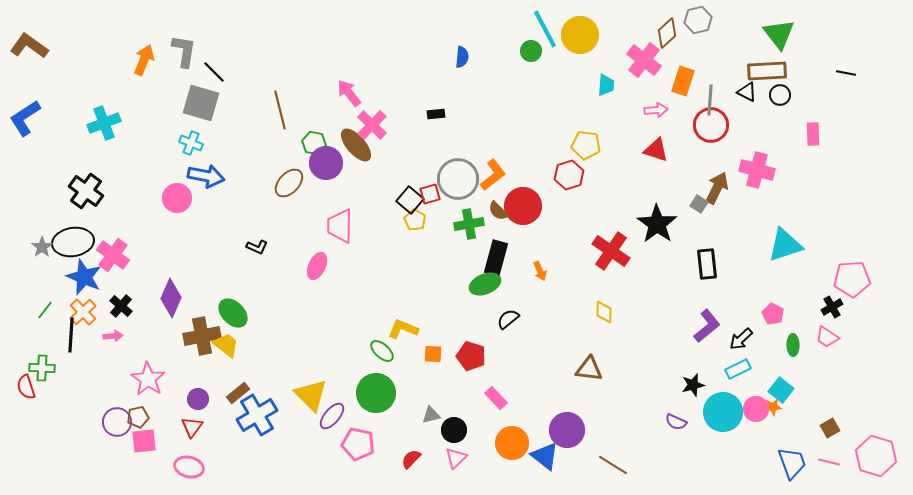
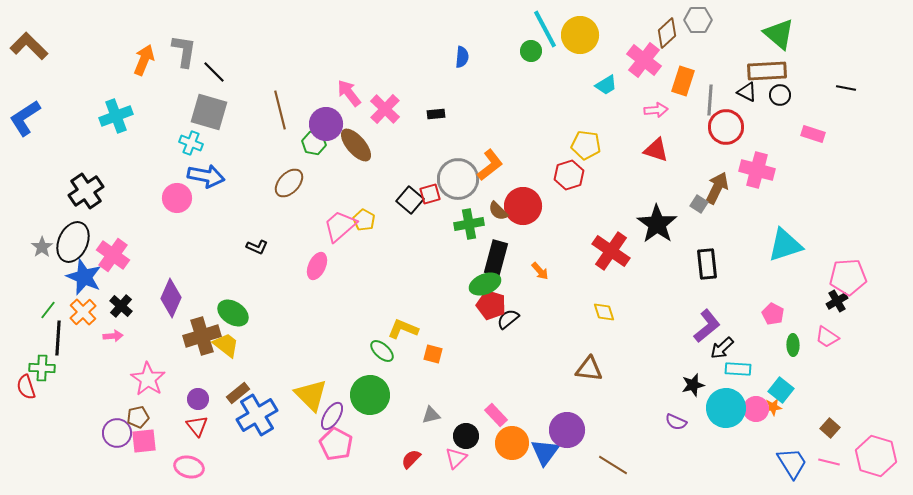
gray hexagon at (698, 20): rotated 12 degrees clockwise
green triangle at (779, 34): rotated 12 degrees counterclockwise
brown L-shape at (29, 46): rotated 9 degrees clockwise
black line at (846, 73): moved 15 px down
cyan trapezoid at (606, 85): rotated 55 degrees clockwise
gray square at (201, 103): moved 8 px right, 9 px down
cyan cross at (104, 123): moved 12 px right, 7 px up
pink cross at (372, 125): moved 13 px right, 16 px up
red circle at (711, 125): moved 15 px right, 2 px down
pink rectangle at (813, 134): rotated 70 degrees counterclockwise
purple circle at (326, 163): moved 39 px up
orange L-shape at (493, 175): moved 3 px left, 10 px up
black cross at (86, 191): rotated 20 degrees clockwise
yellow pentagon at (415, 220): moved 51 px left
pink trapezoid at (340, 226): rotated 48 degrees clockwise
black ellipse at (73, 242): rotated 57 degrees counterclockwise
orange arrow at (540, 271): rotated 18 degrees counterclockwise
pink pentagon at (852, 279): moved 4 px left, 2 px up
black cross at (832, 307): moved 5 px right, 6 px up
green line at (45, 310): moved 3 px right
yellow diamond at (604, 312): rotated 20 degrees counterclockwise
green ellipse at (233, 313): rotated 12 degrees counterclockwise
black line at (71, 335): moved 13 px left, 3 px down
brown cross at (202, 336): rotated 6 degrees counterclockwise
black arrow at (741, 339): moved 19 px left, 9 px down
orange square at (433, 354): rotated 12 degrees clockwise
red pentagon at (471, 356): moved 20 px right, 51 px up
cyan rectangle at (738, 369): rotated 30 degrees clockwise
green circle at (376, 393): moved 6 px left, 2 px down
pink rectangle at (496, 398): moved 17 px down
cyan circle at (723, 412): moved 3 px right, 4 px up
purple ellipse at (332, 416): rotated 8 degrees counterclockwise
purple circle at (117, 422): moved 11 px down
red triangle at (192, 427): moved 5 px right, 1 px up; rotated 15 degrees counterclockwise
brown square at (830, 428): rotated 18 degrees counterclockwise
black circle at (454, 430): moved 12 px right, 6 px down
pink pentagon at (358, 444): moved 22 px left; rotated 16 degrees clockwise
blue triangle at (545, 456): moved 4 px up; rotated 28 degrees clockwise
blue trapezoid at (792, 463): rotated 12 degrees counterclockwise
